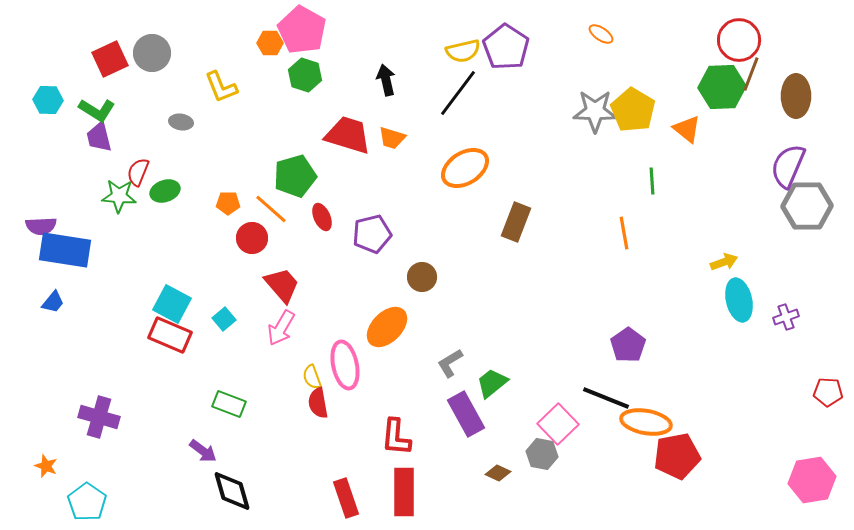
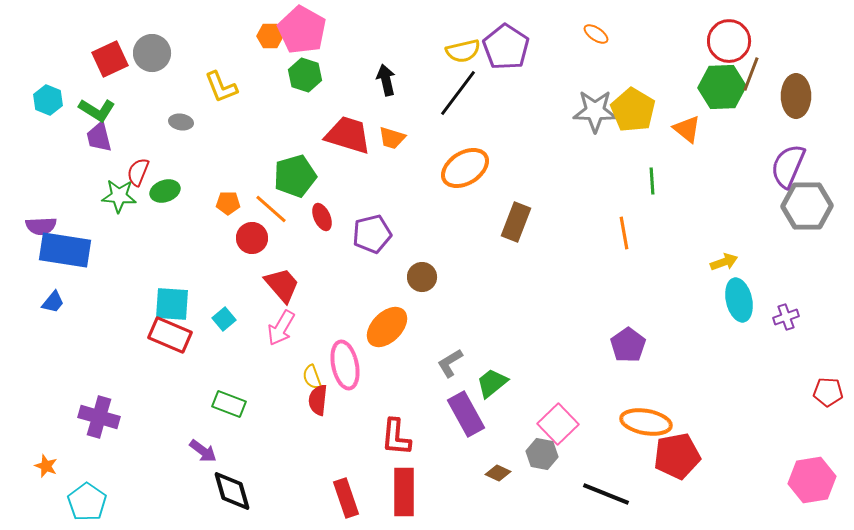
orange ellipse at (601, 34): moved 5 px left
red circle at (739, 40): moved 10 px left, 1 px down
orange hexagon at (270, 43): moved 7 px up
cyan hexagon at (48, 100): rotated 20 degrees clockwise
cyan square at (172, 304): rotated 24 degrees counterclockwise
black line at (606, 398): moved 96 px down
red semicircle at (318, 403): moved 3 px up; rotated 16 degrees clockwise
